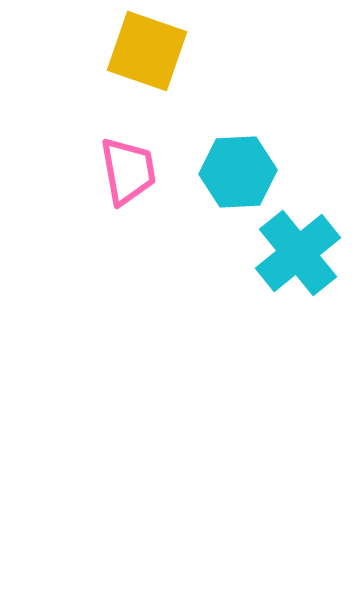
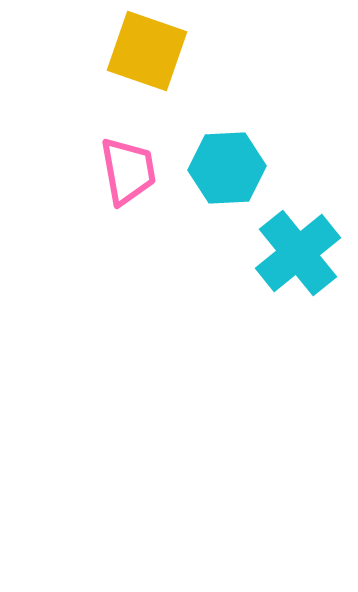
cyan hexagon: moved 11 px left, 4 px up
